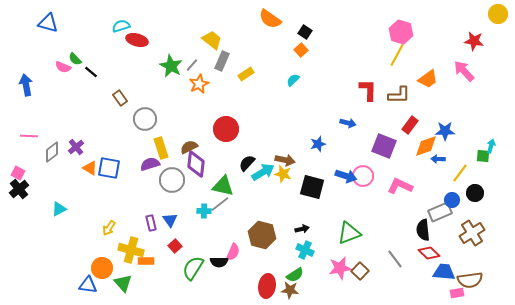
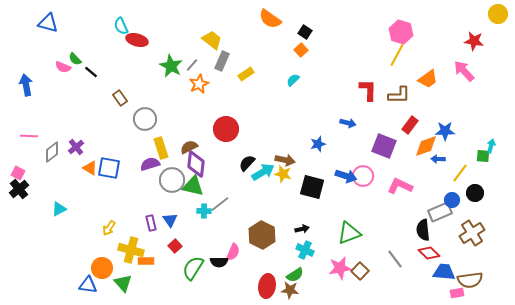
cyan semicircle at (121, 26): rotated 96 degrees counterclockwise
green triangle at (223, 186): moved 30 px left
brown hexagon at (262, 235): rotated 12 degrees clockwise
